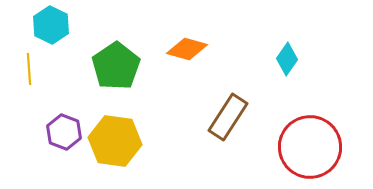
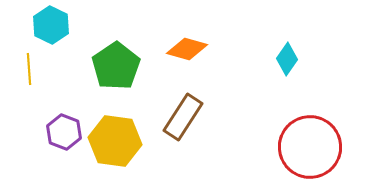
brown rectangle: moved 45 px left
